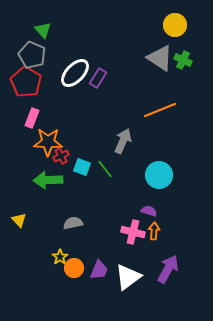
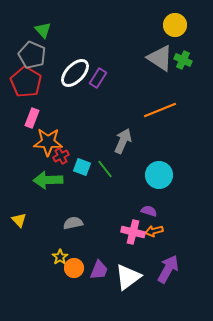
orange arrow: rotated 108 degrees counterclockwise
